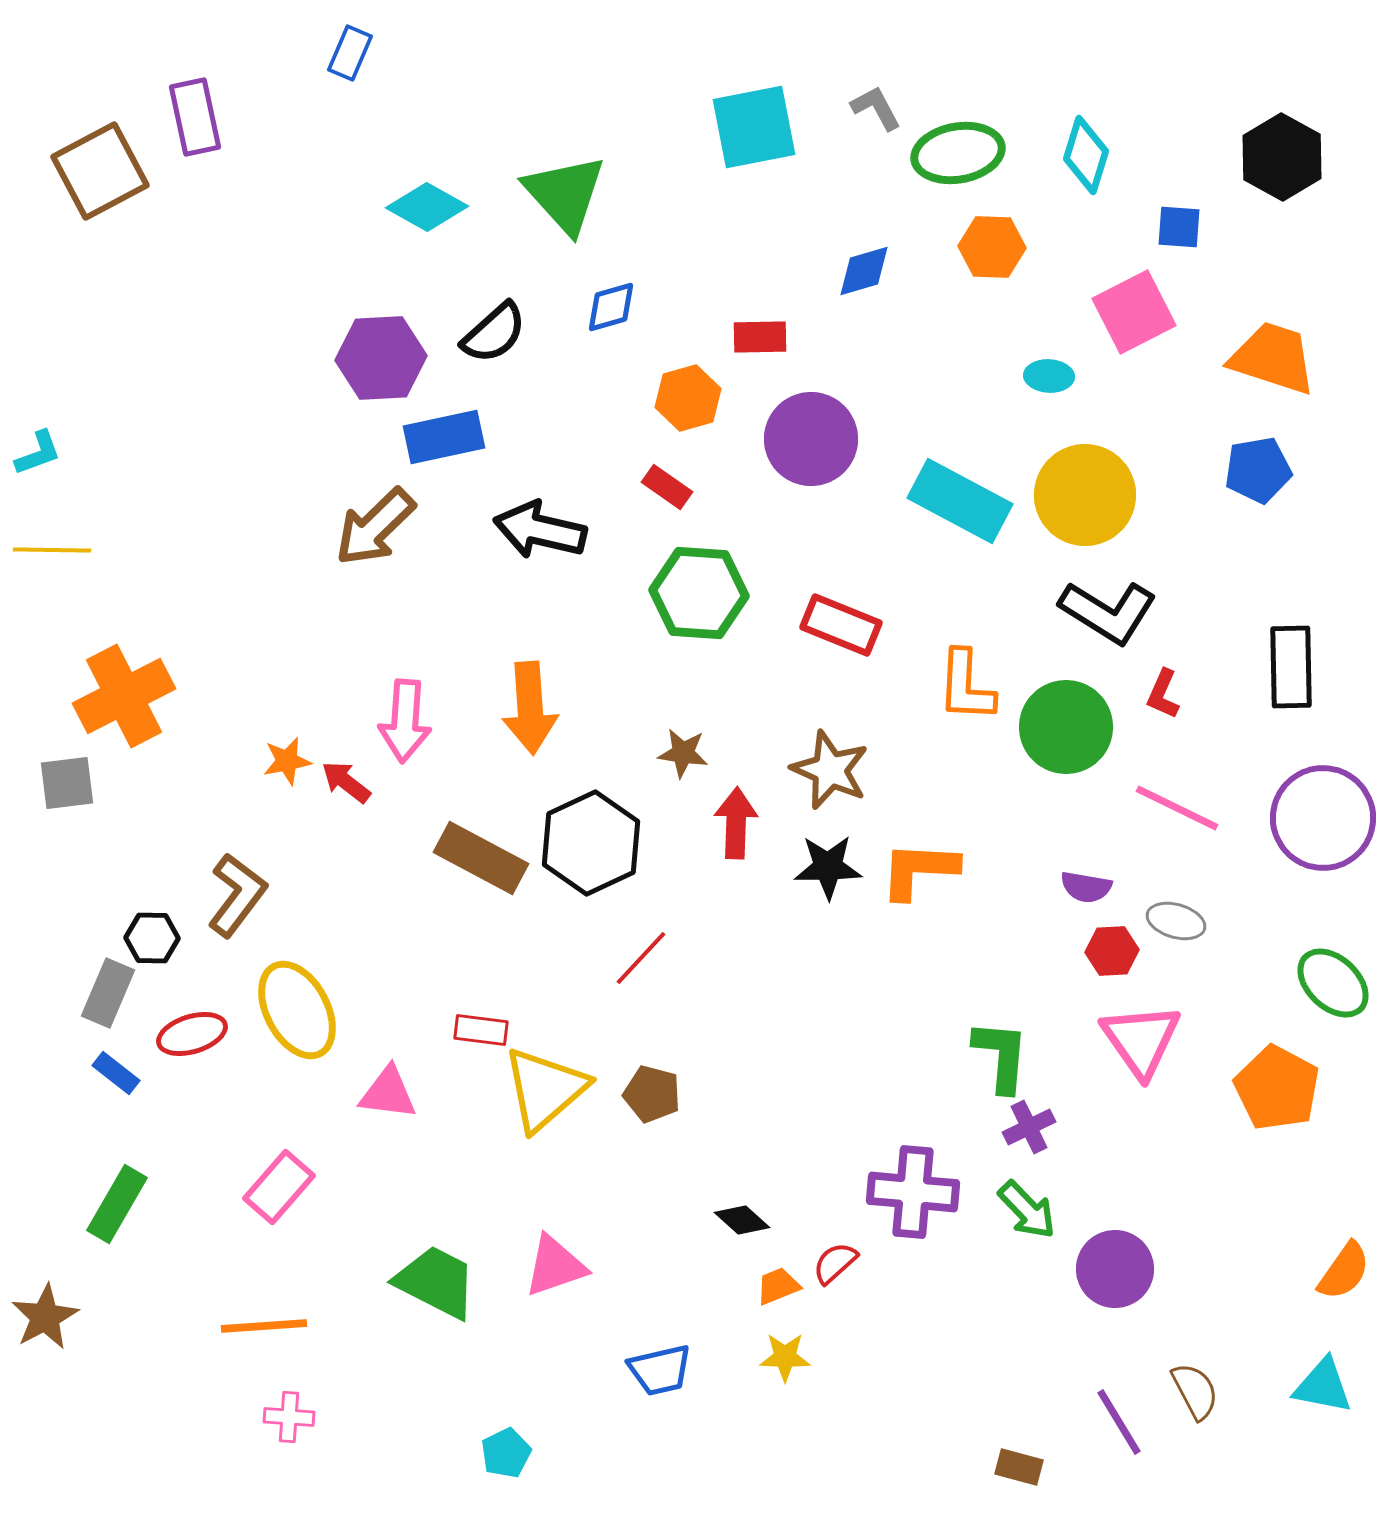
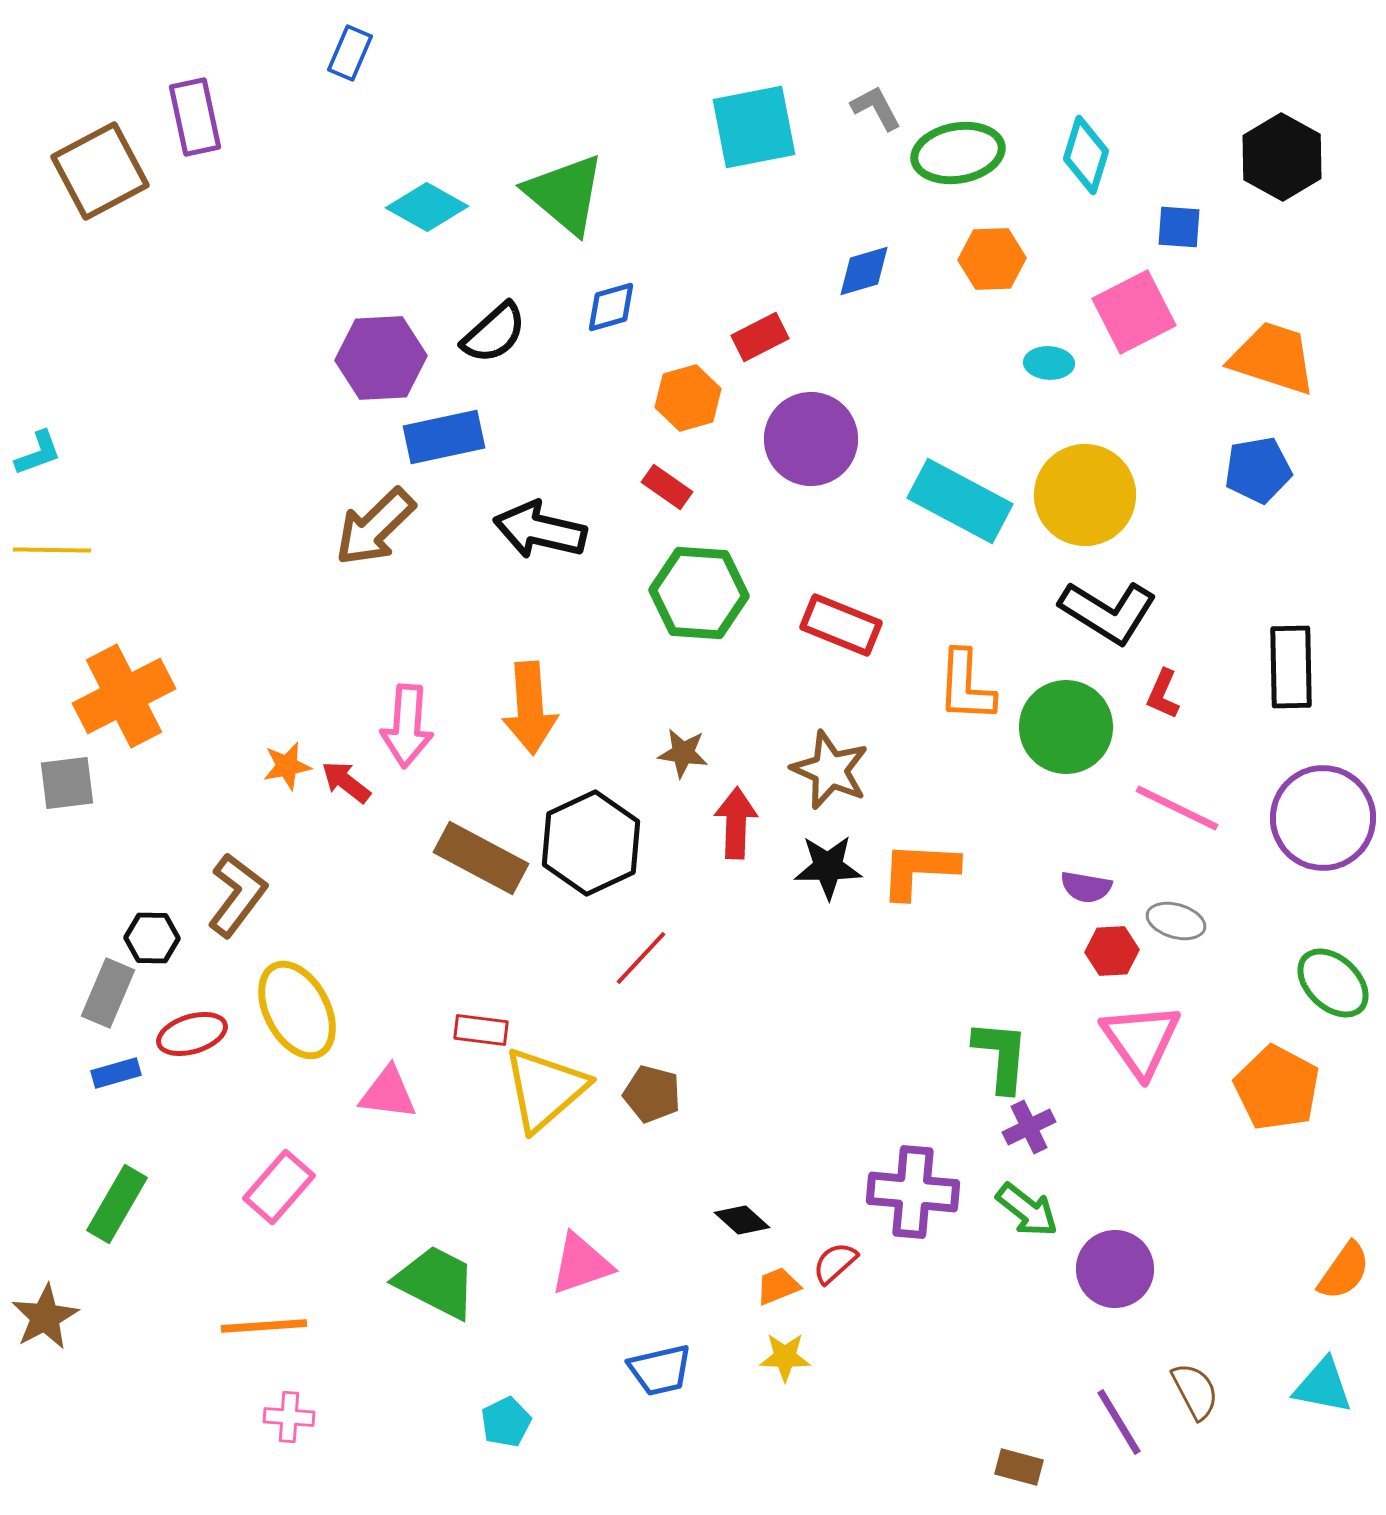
green triangle at (565, 194): rotated 8 degrees counterclockwise
orange hexagon at (992, 247): moved 12 px down; rotated 4 degrees counterclockwise
red rectangle at (760, 337): rotated 26 degrees counterclockwise
cyan ellipse at (1049, 376): moved 13 px up
pink arrow at (405, 721): moved 2 px right, 5 px down
orange star at (287, 761): moved 5 px down
blue rectangle at (116, 1073): rotated 54 degrees counterclockwise
green arrow at (1027, 1210): rotated 8 degrees counterclockwise
pink triangle at (555, 1266): moved 26 px right, 2 px up
cyan pentagon at (506, 1453): moved 31 px up
